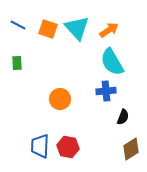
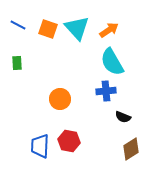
black semicircle: rotated 91 degrees clockwise
red hexagon: moved 1 px right, 6 px up
